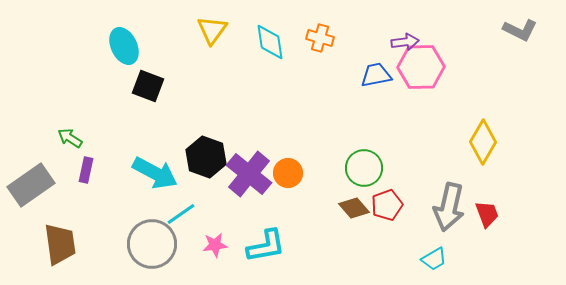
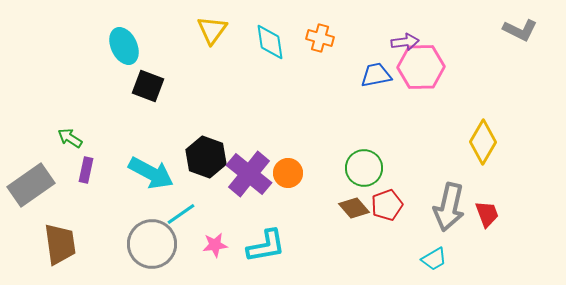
cyan arrow: moved 4 px left
